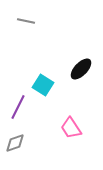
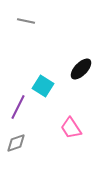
cyan square: moved 1 px down
gray diamond: moved 1 px right
